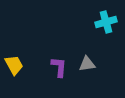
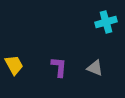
gray triangle: moved 8 px right, 4 px down; rotated 30 degrees clockwise
